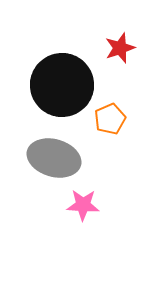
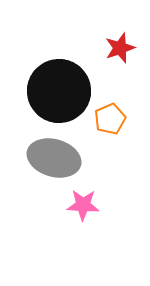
black circle: moved 3 px left, 6 px down
